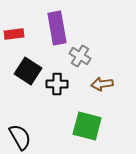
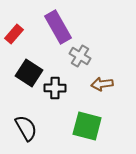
purple rectangle: moved 1 px right, 1 px up; rotated 20 degrees counterclockwise
red rectangle: rotated 42 degrees counterclockwise
black square: moved 1 px right, 2 px down
black cross: moved 2 px left, 4 px down
black semicircle: moved 6 px right, 9 px up
